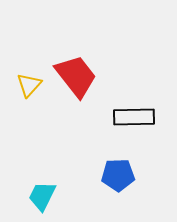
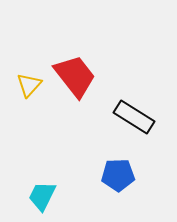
red trapezoid: moved 1 px left
black rectangle: rotated 33 degrees clockwise
